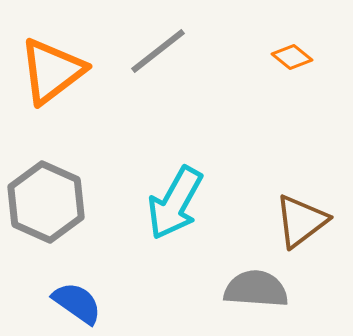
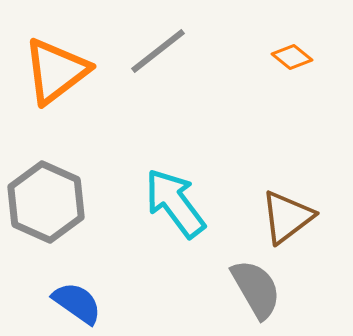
orange triangle: moved 4 px right
cyan arrow: rotated 114 degrees clockwise
brown triangle: moved 14 px left, 4 px up
gray semicircle: rotated 56 degrees clockwise
